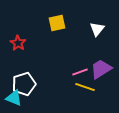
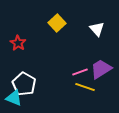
yellow square: rotated 30 degrees counterclockwise
white triangle: rotated 21 degrees counterclockwise
white pentagon: rotated 25 degrees counterclockwise
